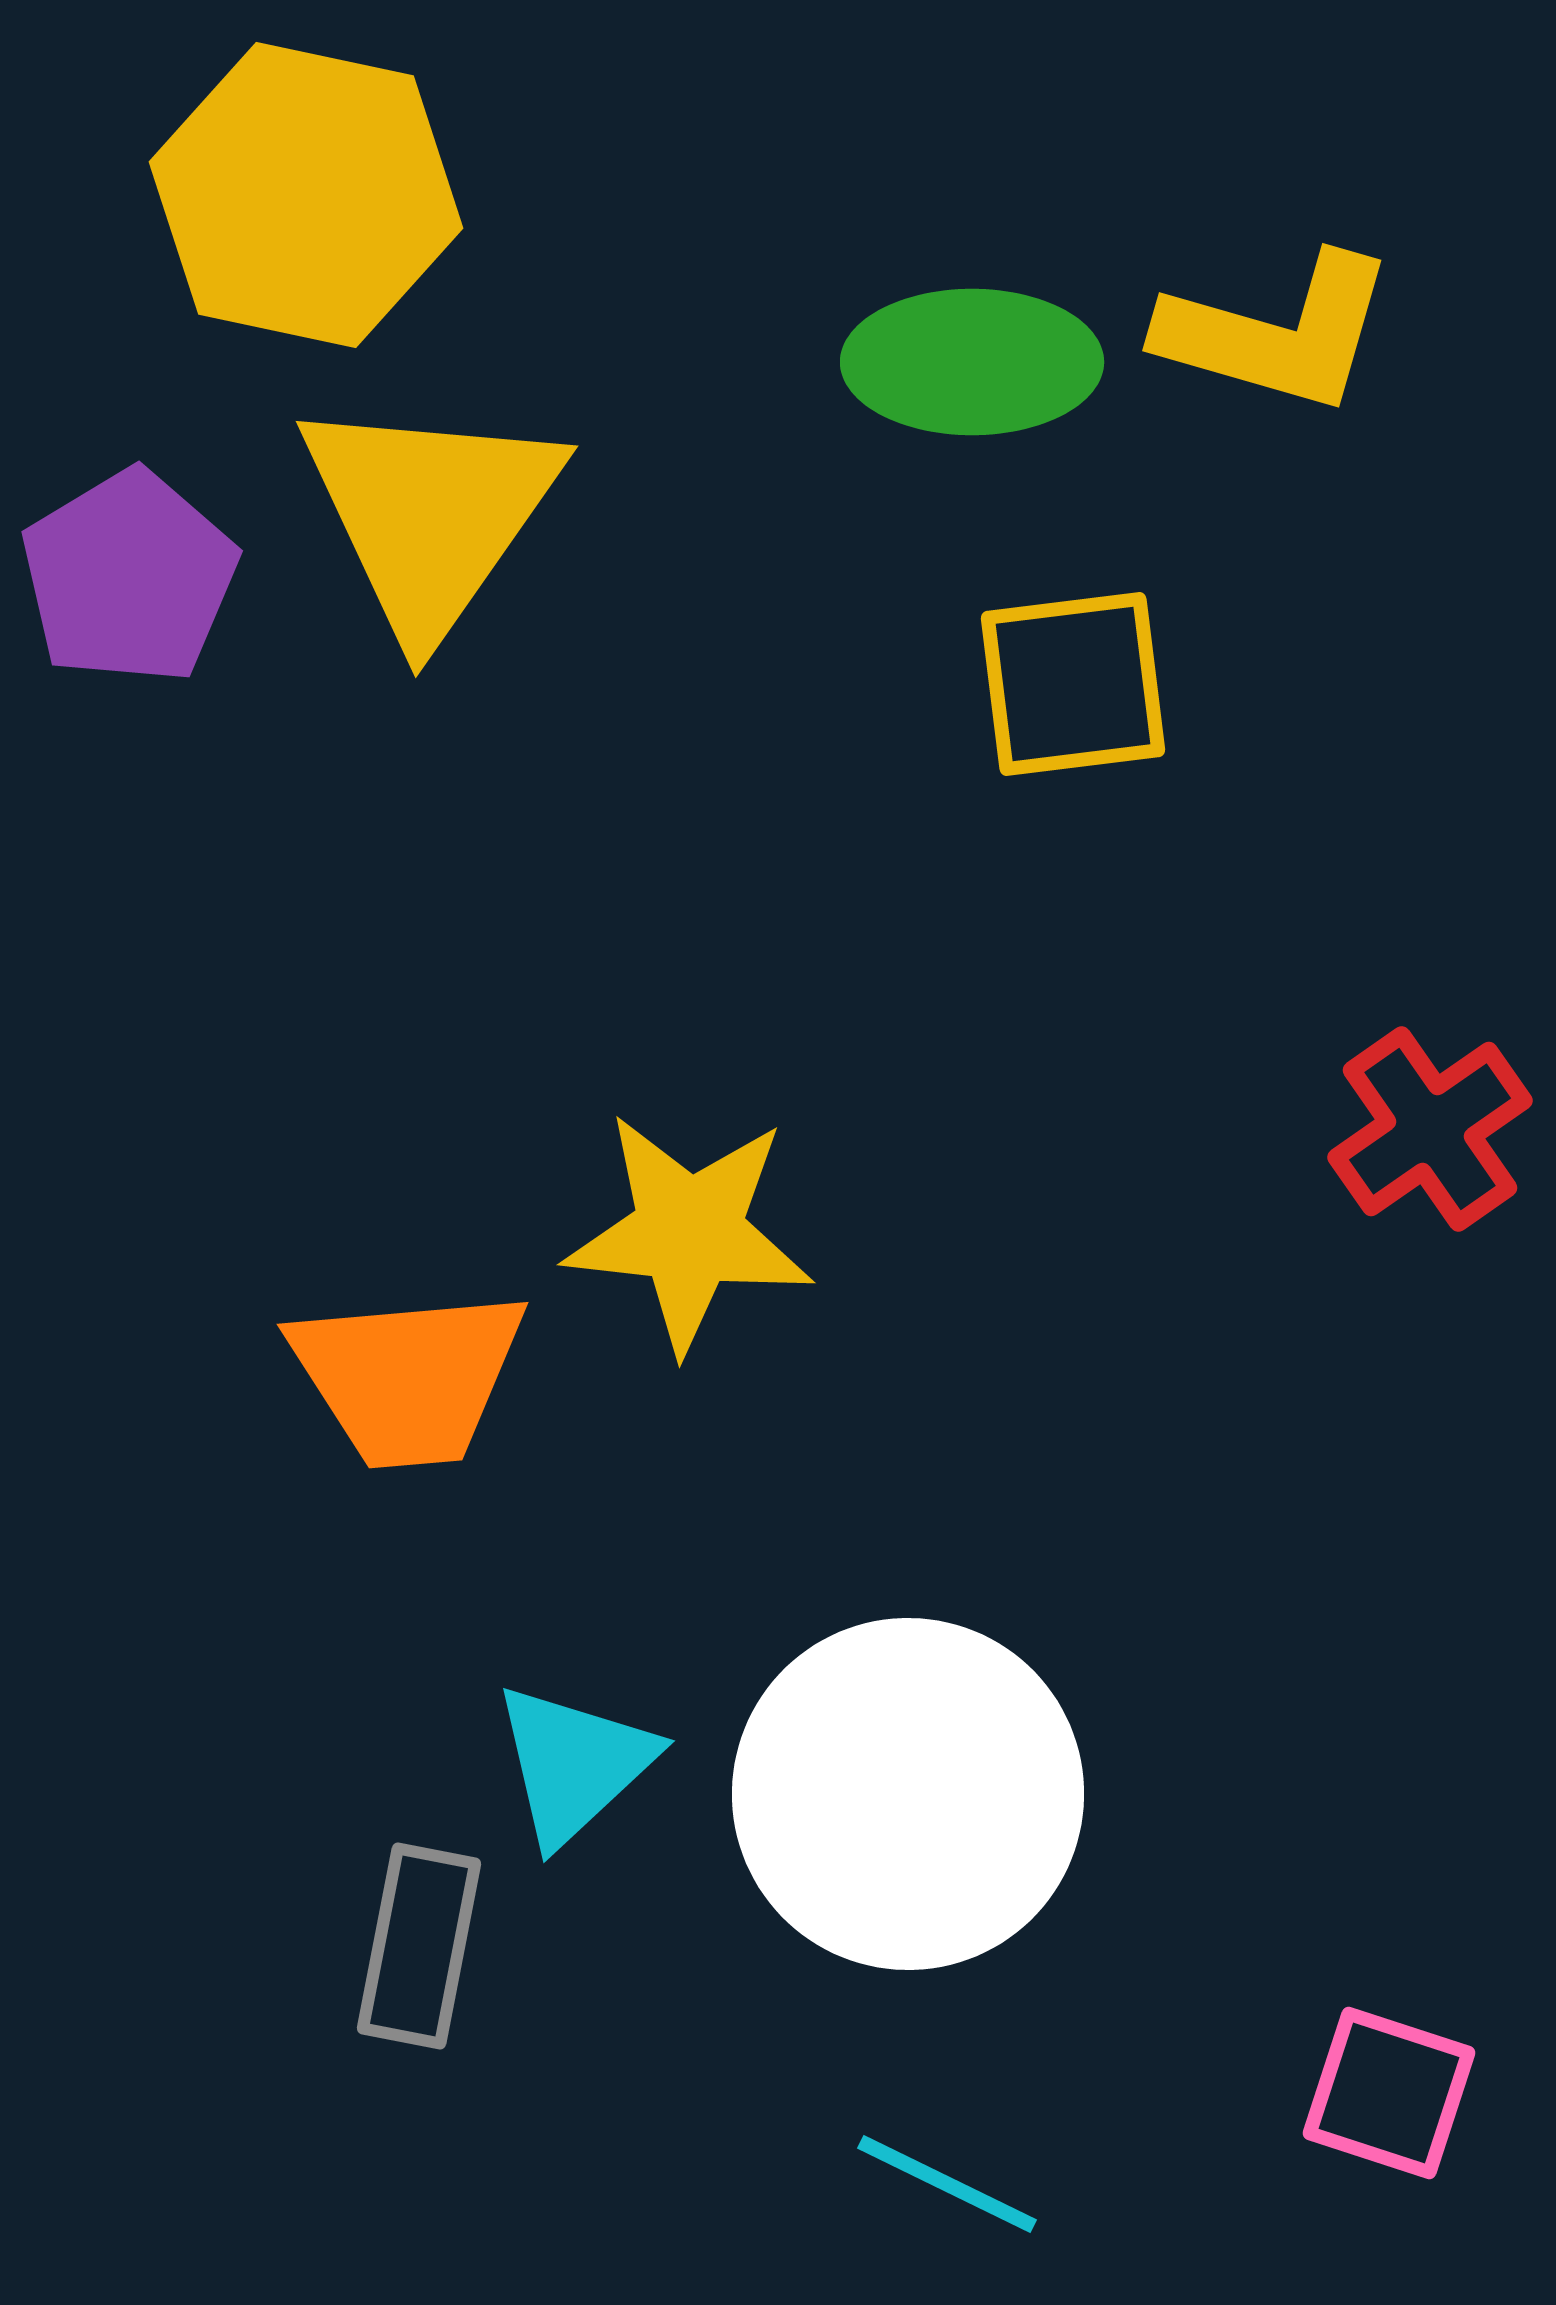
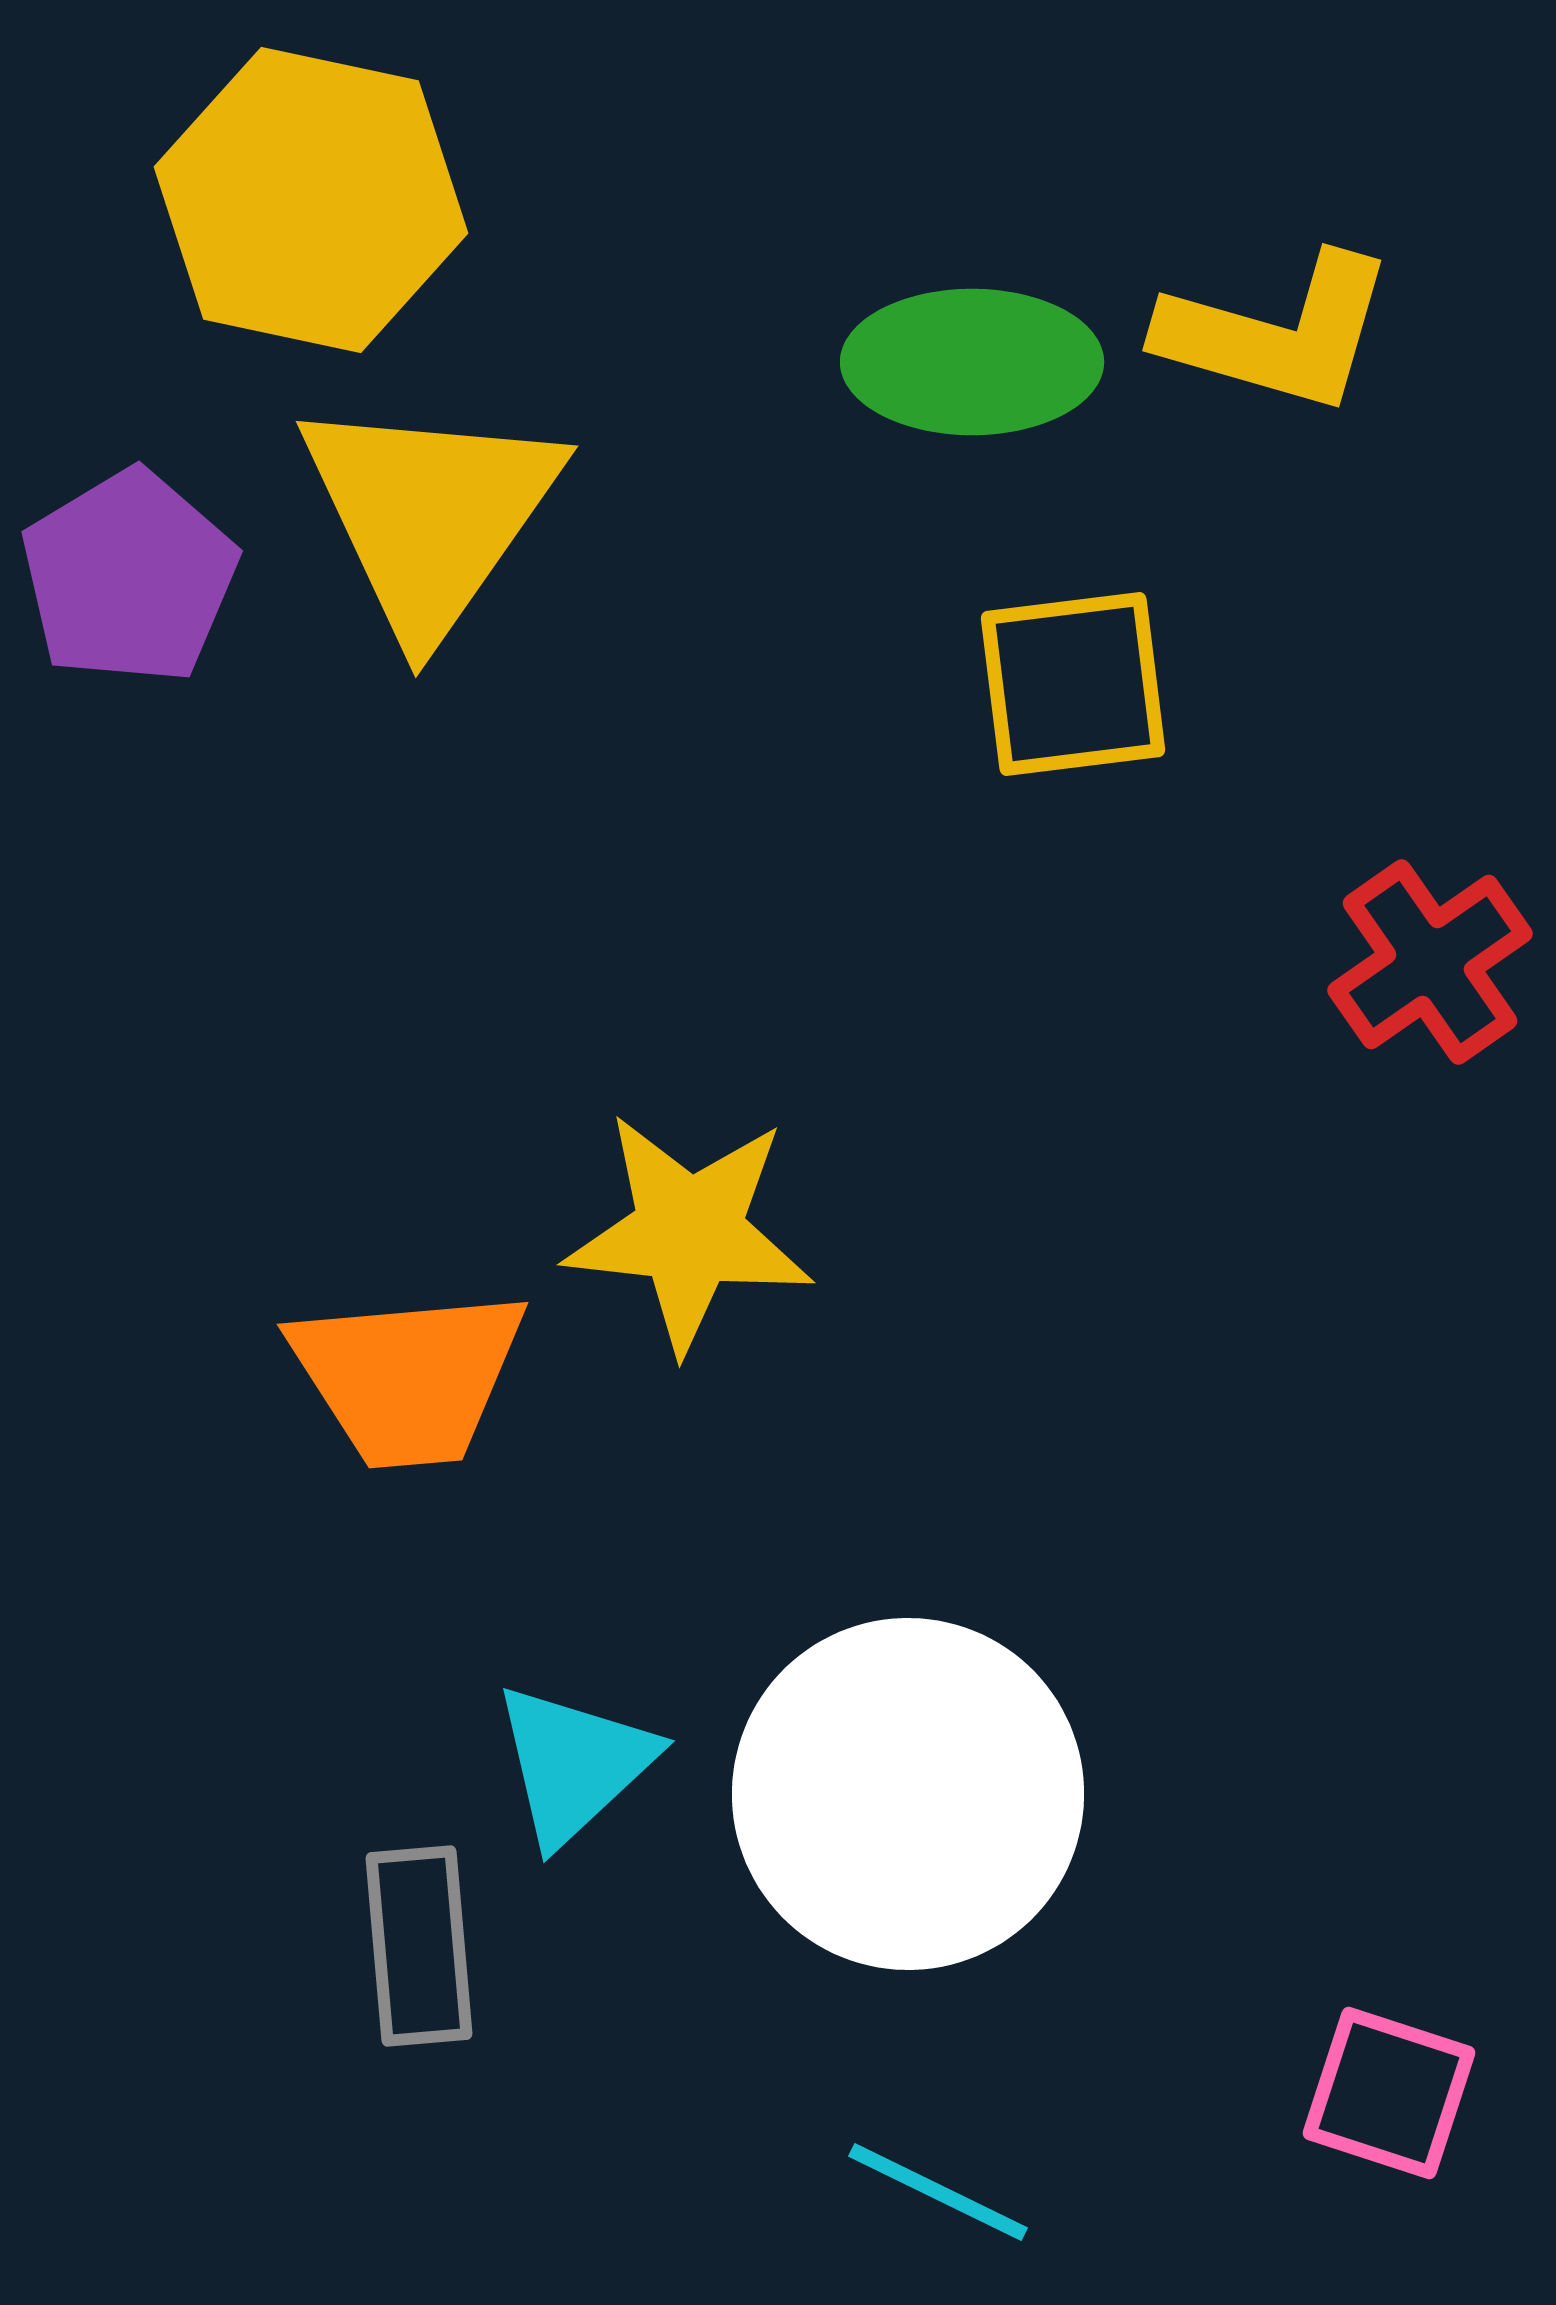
yellow hexagon: moved 5 px right, 5 px down
red cross: moved 167 px up
gray rectangle: rotated 16 degrees counterclockwise
cyan line: moved 9 px left, 8 px down
